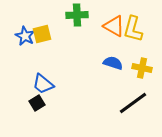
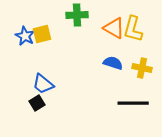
orange triangle: moved 2 px down
black line: rotated 36 degrees clockwise
